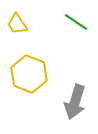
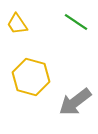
yellow hexagon: moved 2 px right, 3 px down; rotated 6 degrees counterclockwise
gray arrow: rotated 36 degrees clockwise
